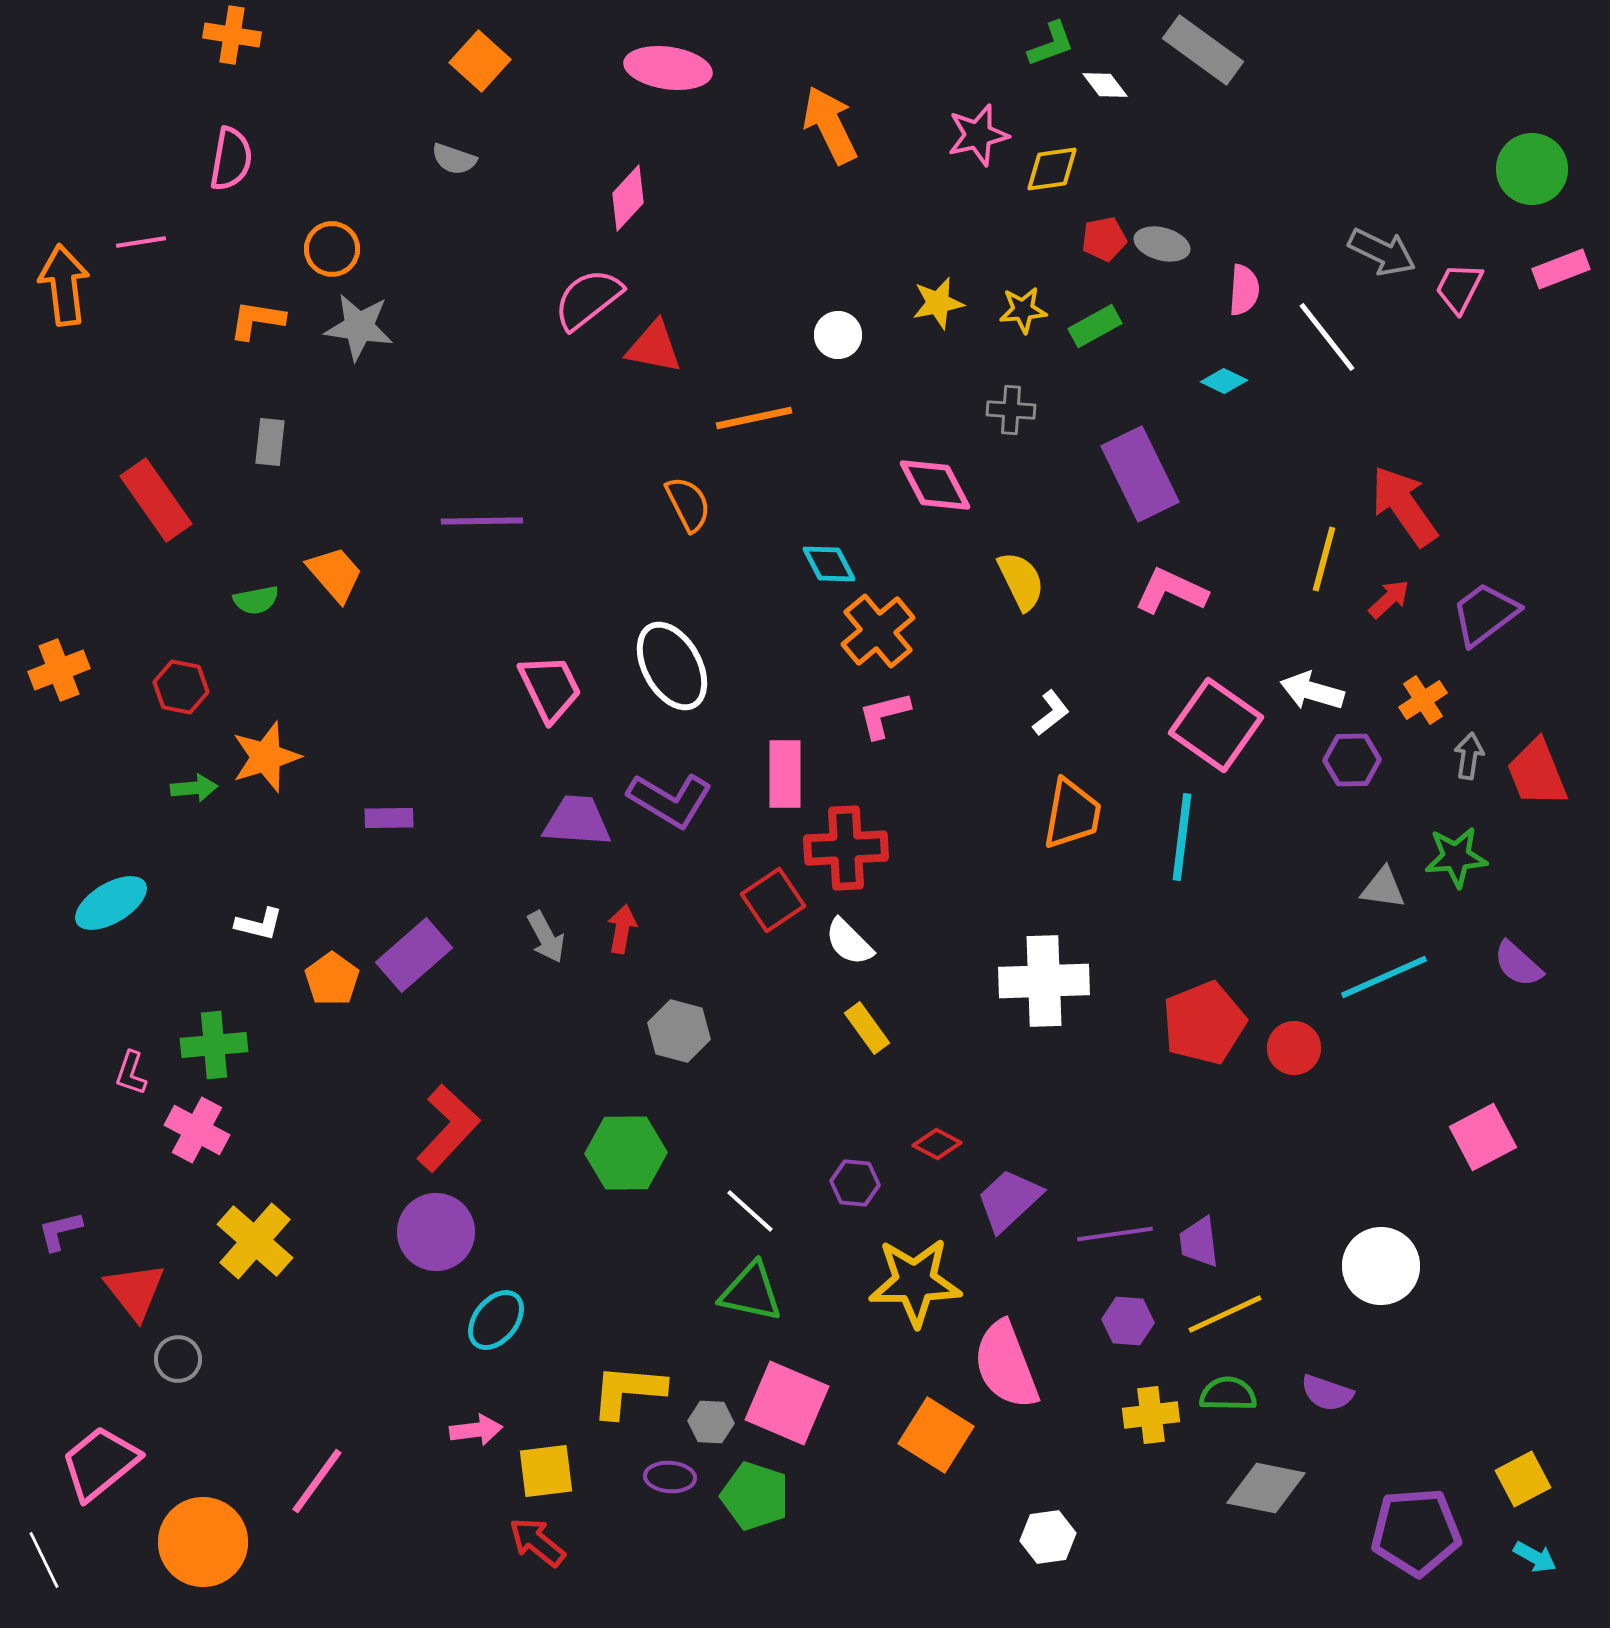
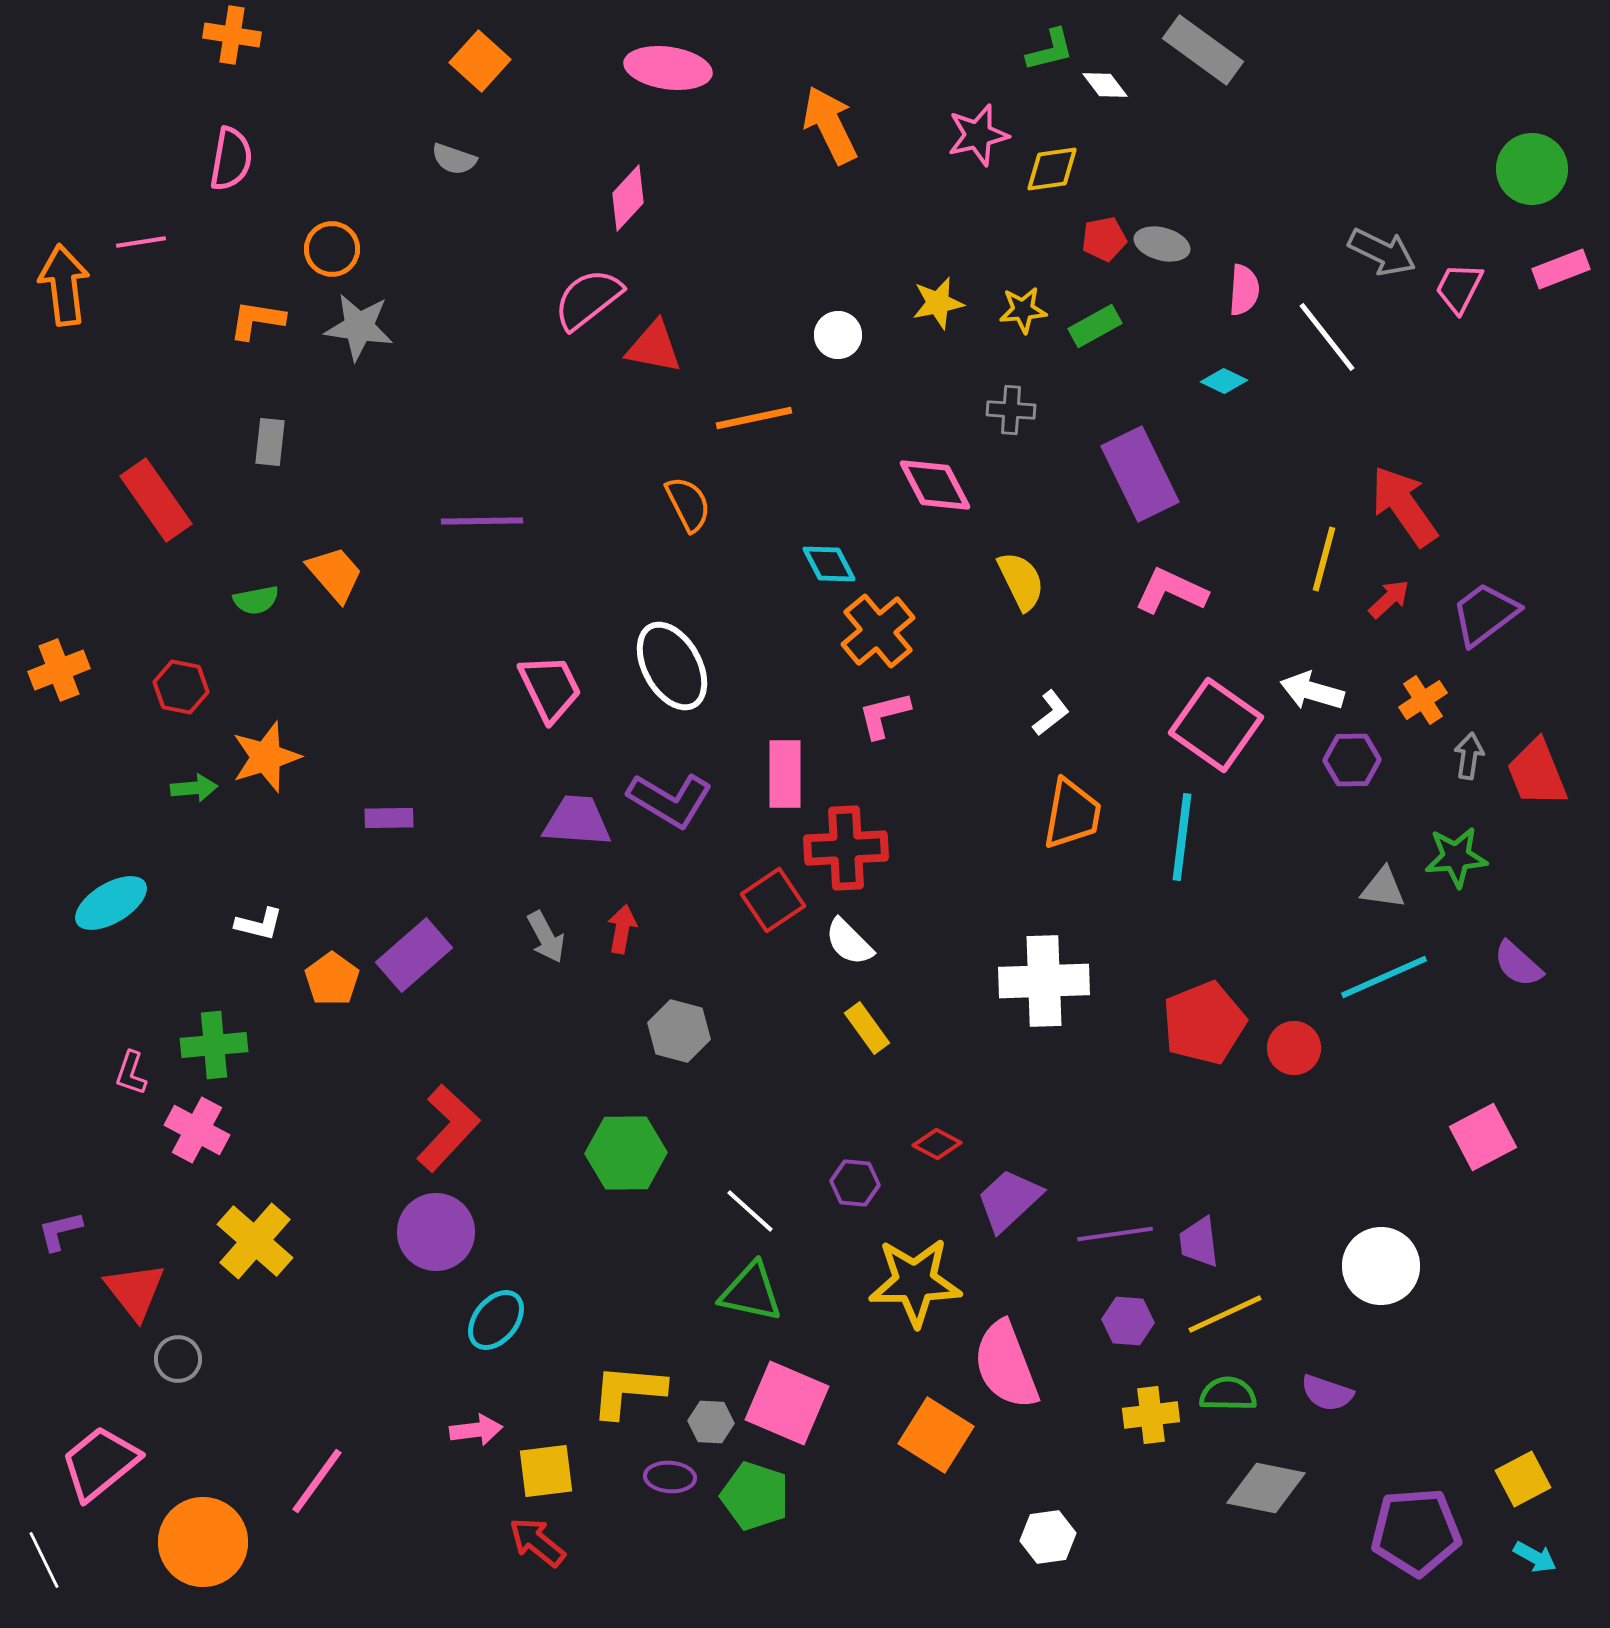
green L-shape at (1051, 44): moved 1 px left, 6 px down; rotated 6 degrees clockwise
